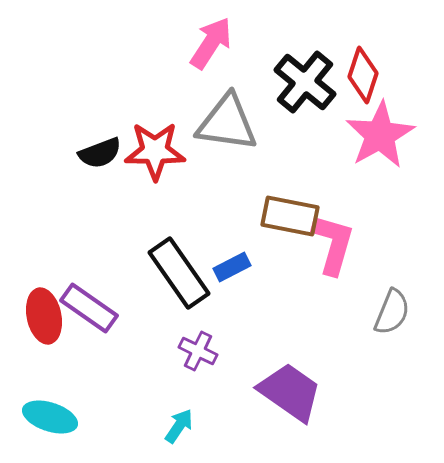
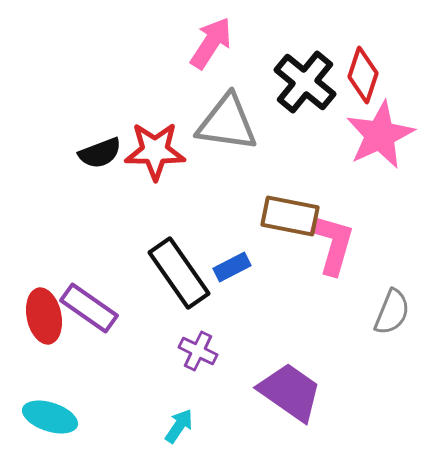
pink star: rotated 4 degrees clockwise
